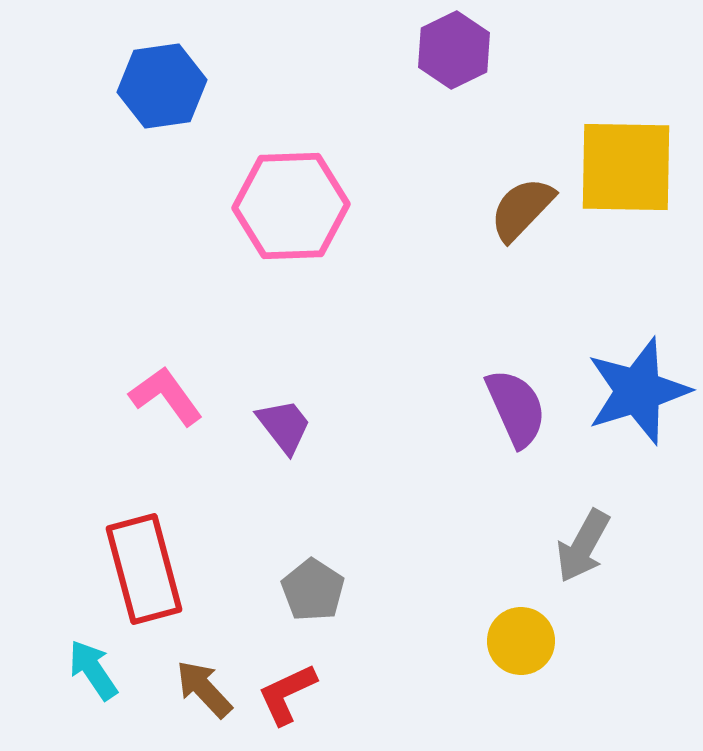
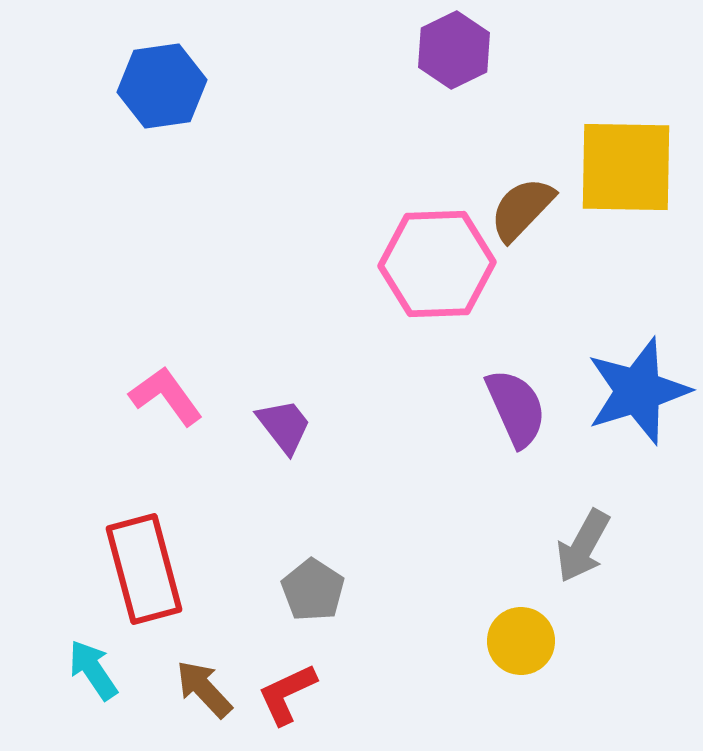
pink hexagon: moved 146 px right, 58 px down
